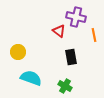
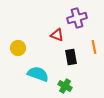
purple cross: moved 1 px right, 1 px down; rotated 30 degrees counterclockwise
red triangle: moved 2 px left, 4 px down; rotated 16 degrees counterclockwise
orange line: moved 12 px down
yellow circle: moved 4 px up
cyan semicircle: moved 7 px right, 4 px up
